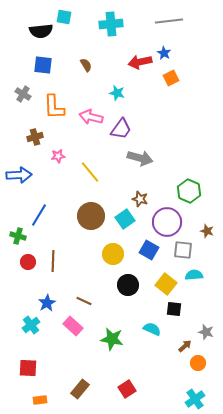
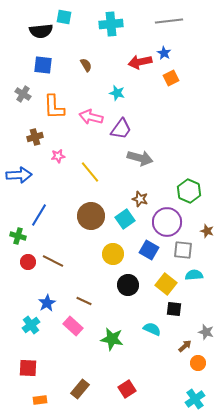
brown line at (53, 261): rotated 65 degrees counterclockwise
